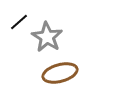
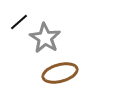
gray star: moved 2 px left, 1 px down
